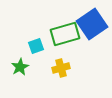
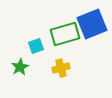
blue square: rotated 12 degrees clockwise
